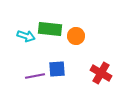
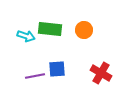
orange circle: moved 8 px right, 6 px up
